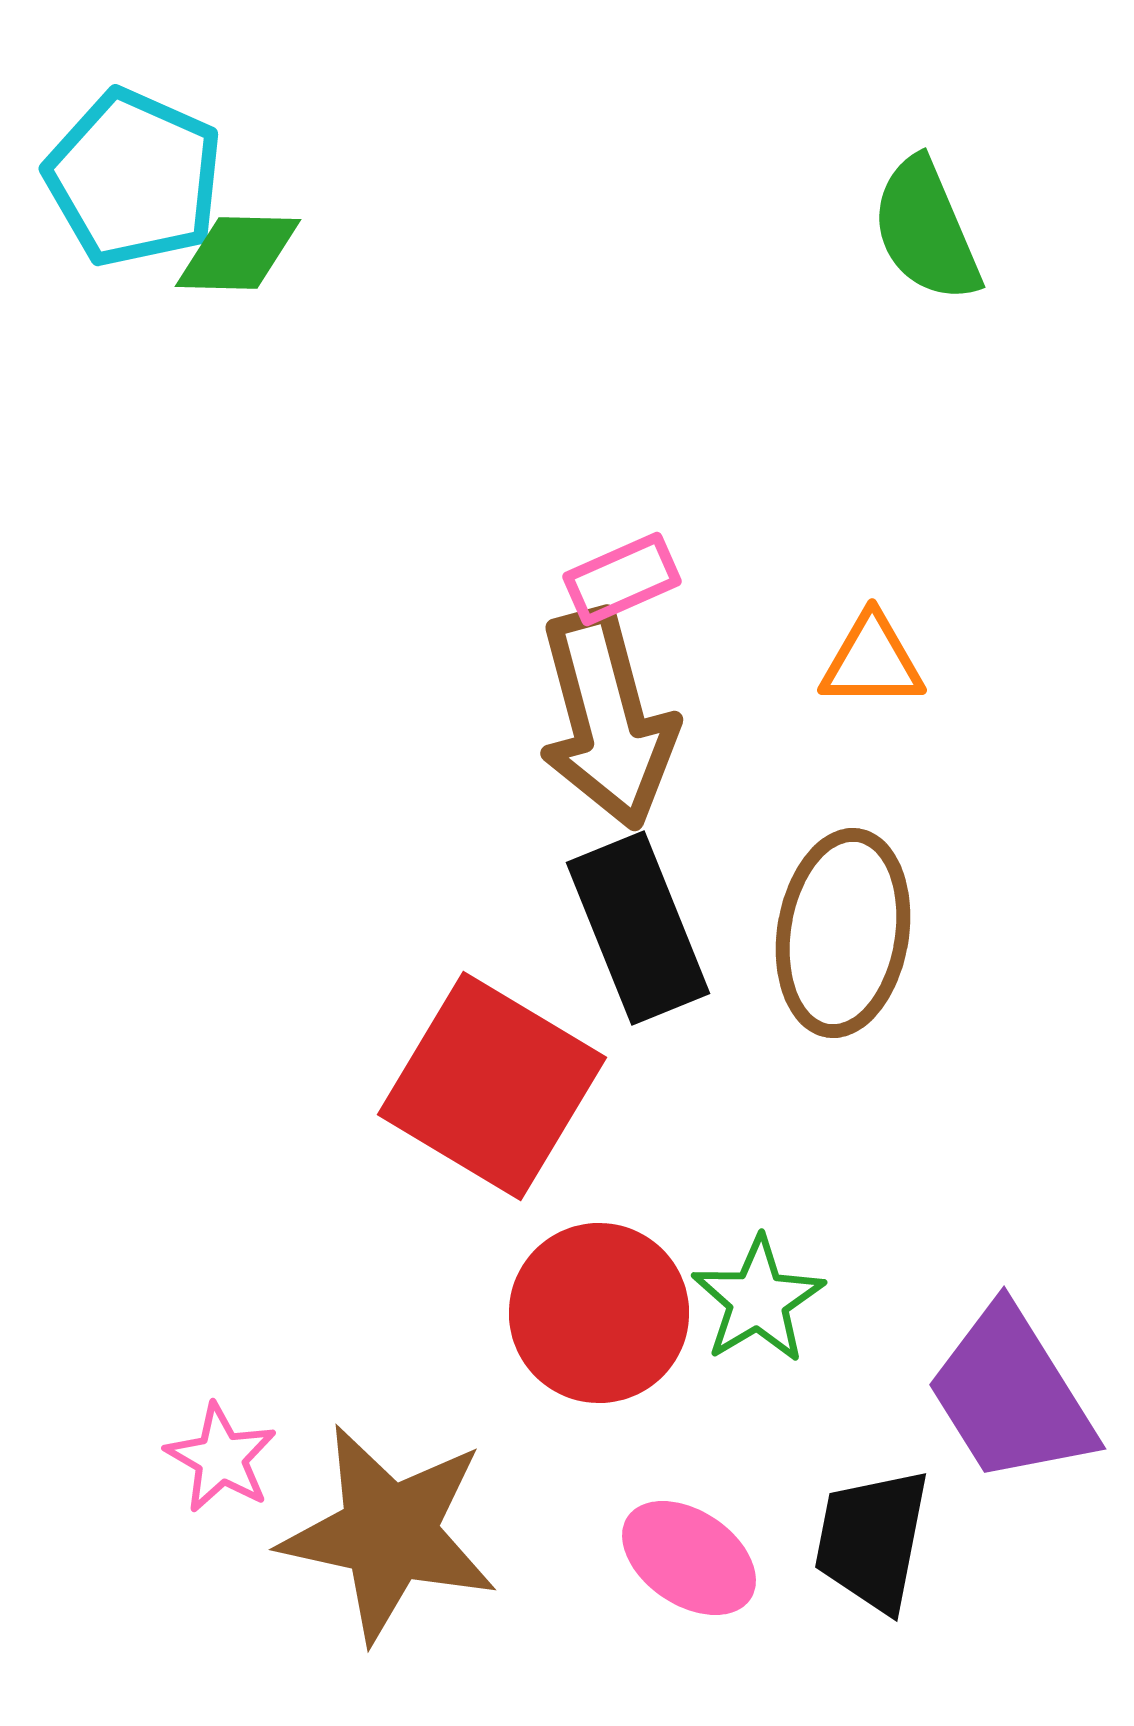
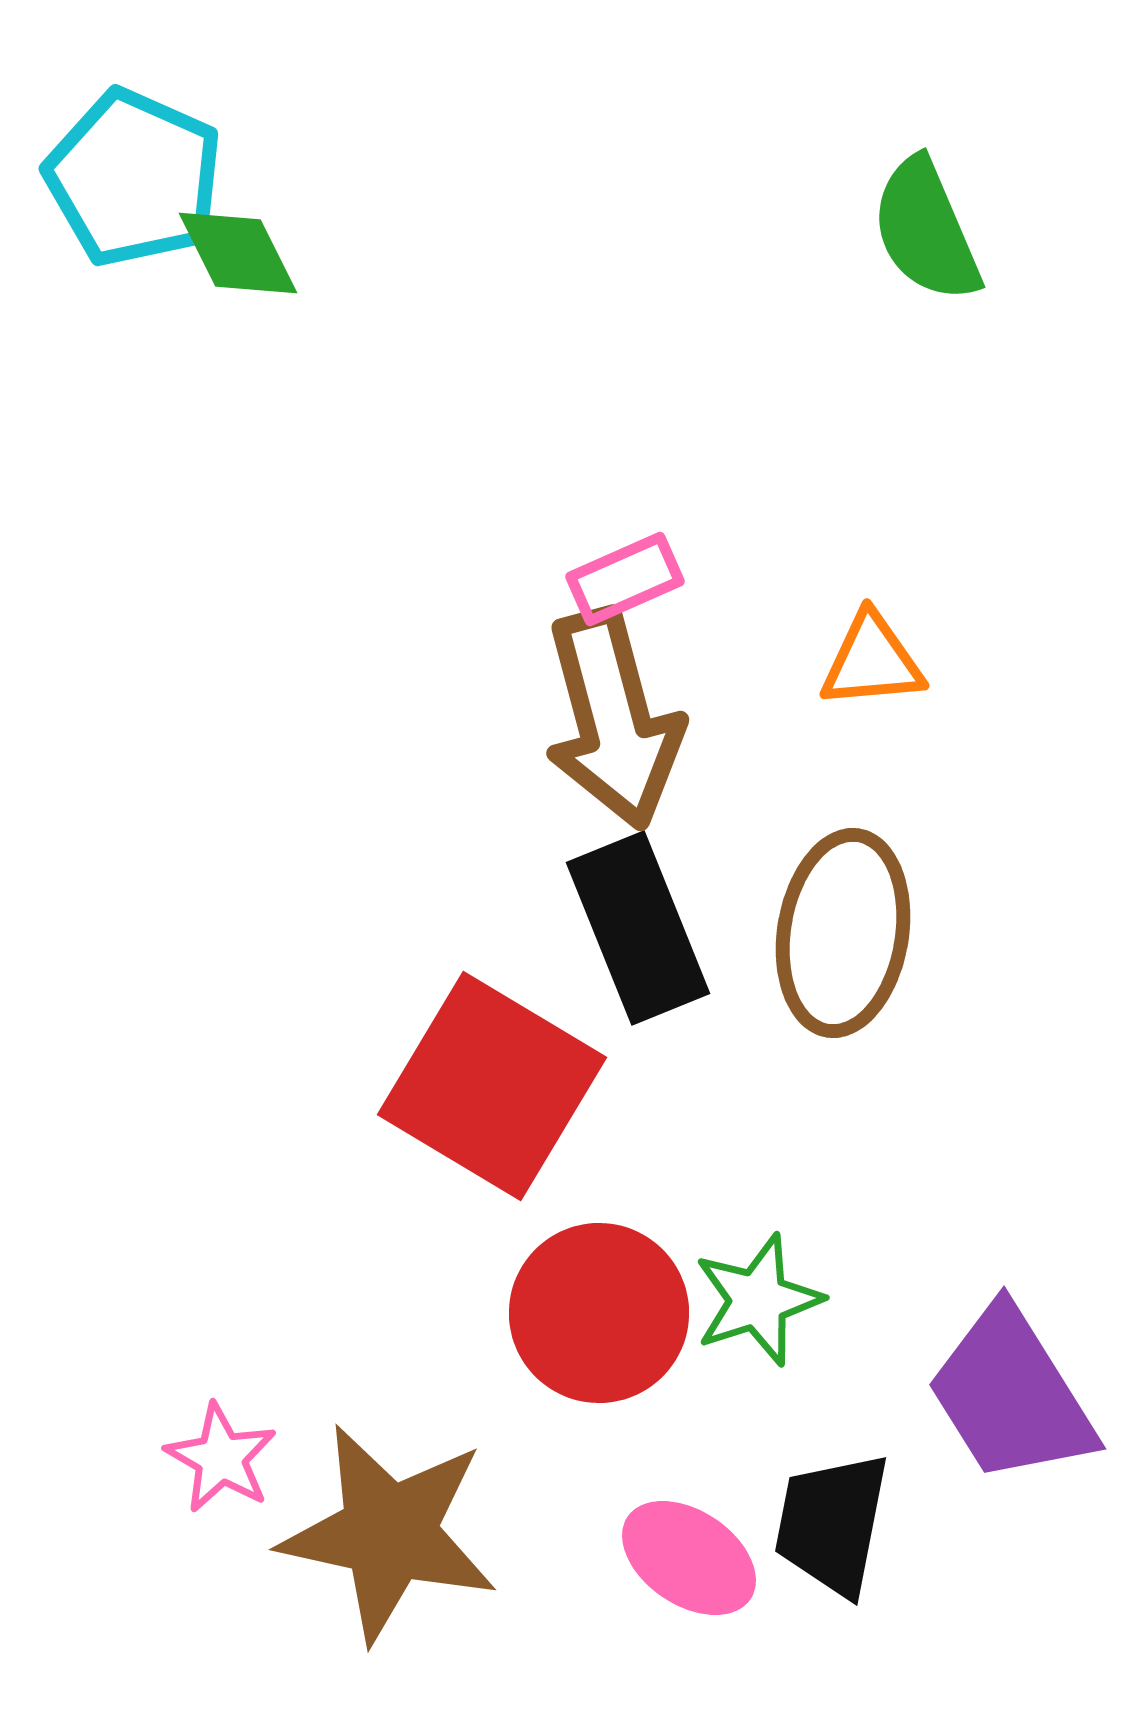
green diamond: rotated 62 degrees clockwise
pink rectangle: moved 3 px right
orange triangle: rotated 5 degrees counterclockwise
brown arrow: moved 6 px right
green star: rotated 13 degrees clockwise
black trapezoid: moved 40 px left, 16 px up
